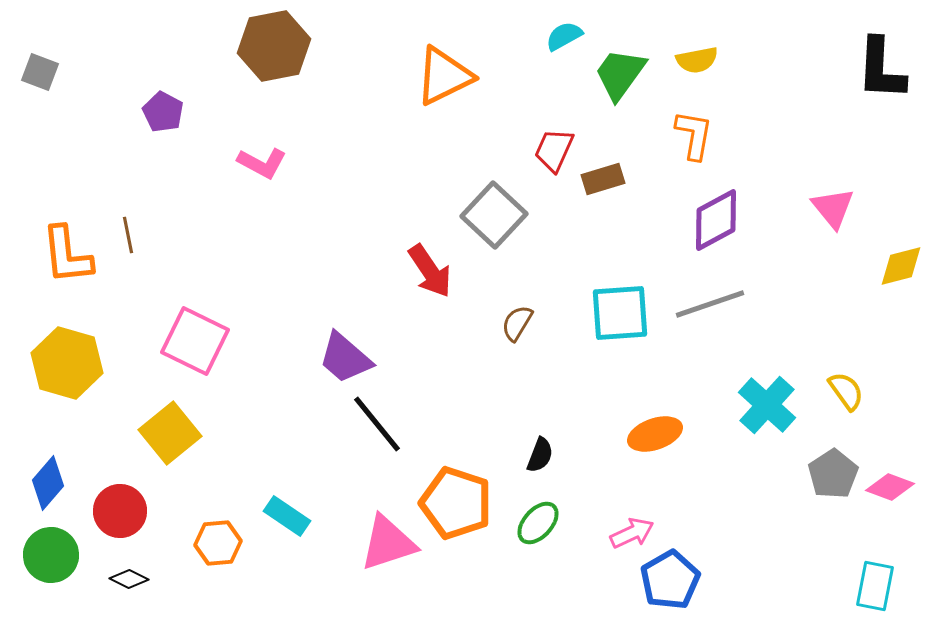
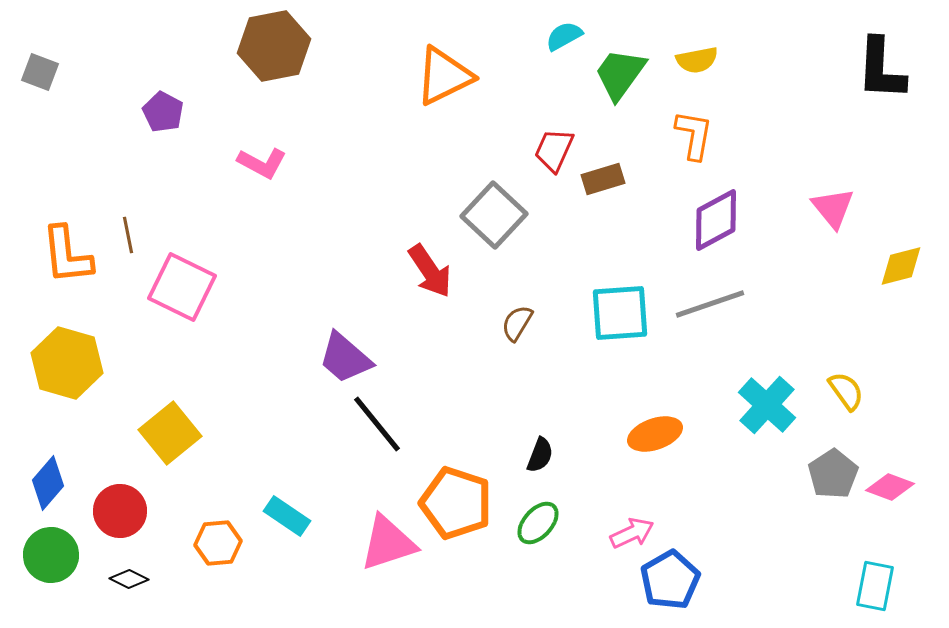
pink square at (195, 341): moved 13 px left, 54 px up
